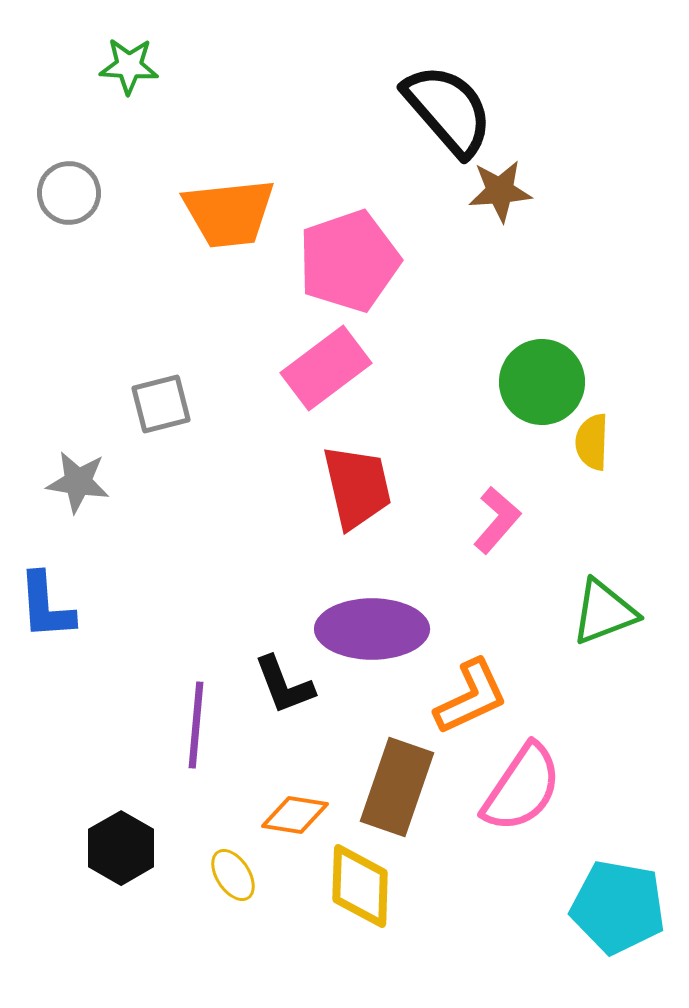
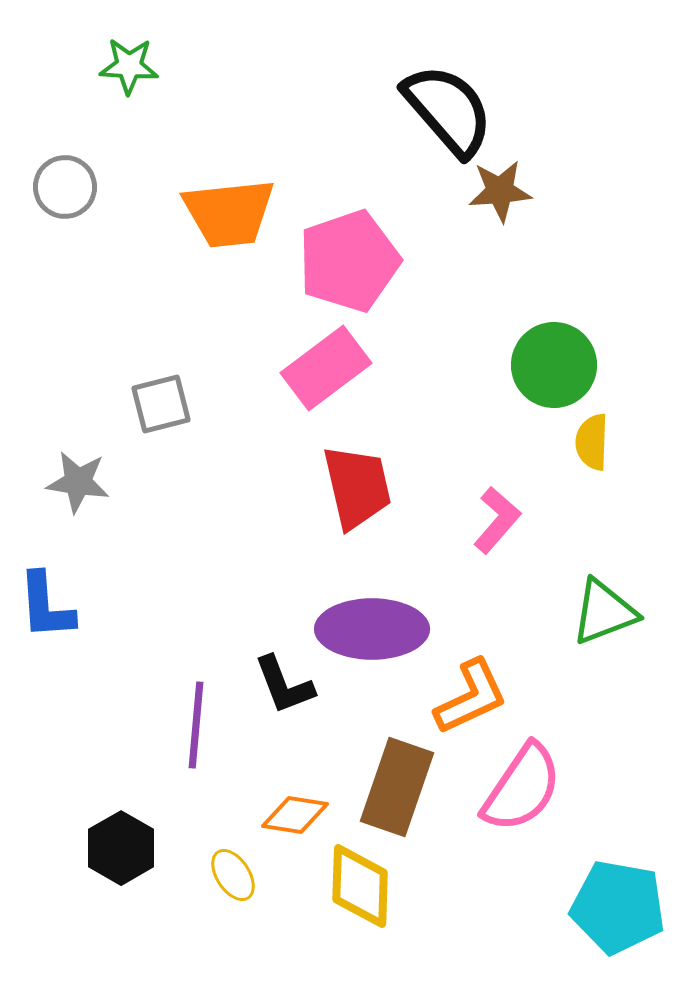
gray circle: moved 4 px left, 6 px up
green circle: moved 12 px right, 17 px up
